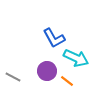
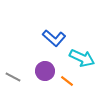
blue L-shape: rotated 20 degrees counterclockwise
cyan arrow: moved 6 px right
purple circle: moved 2 px left
